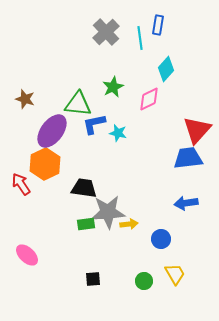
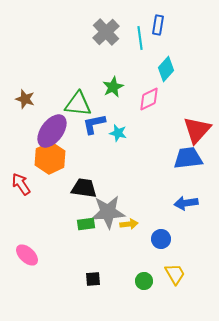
orange hexagon: moved 5 px right, 6 px up
